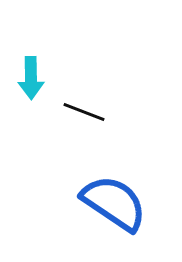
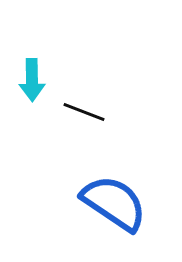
cyan arrow: moved 1 px right, 2 px down
